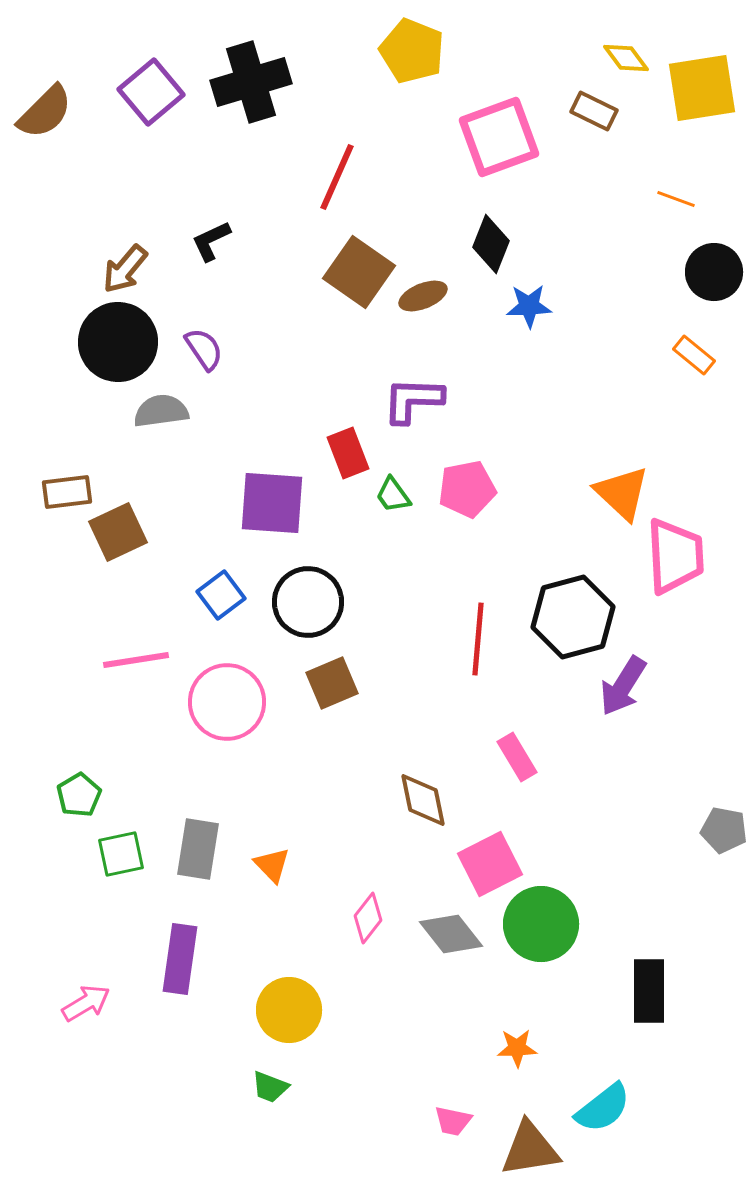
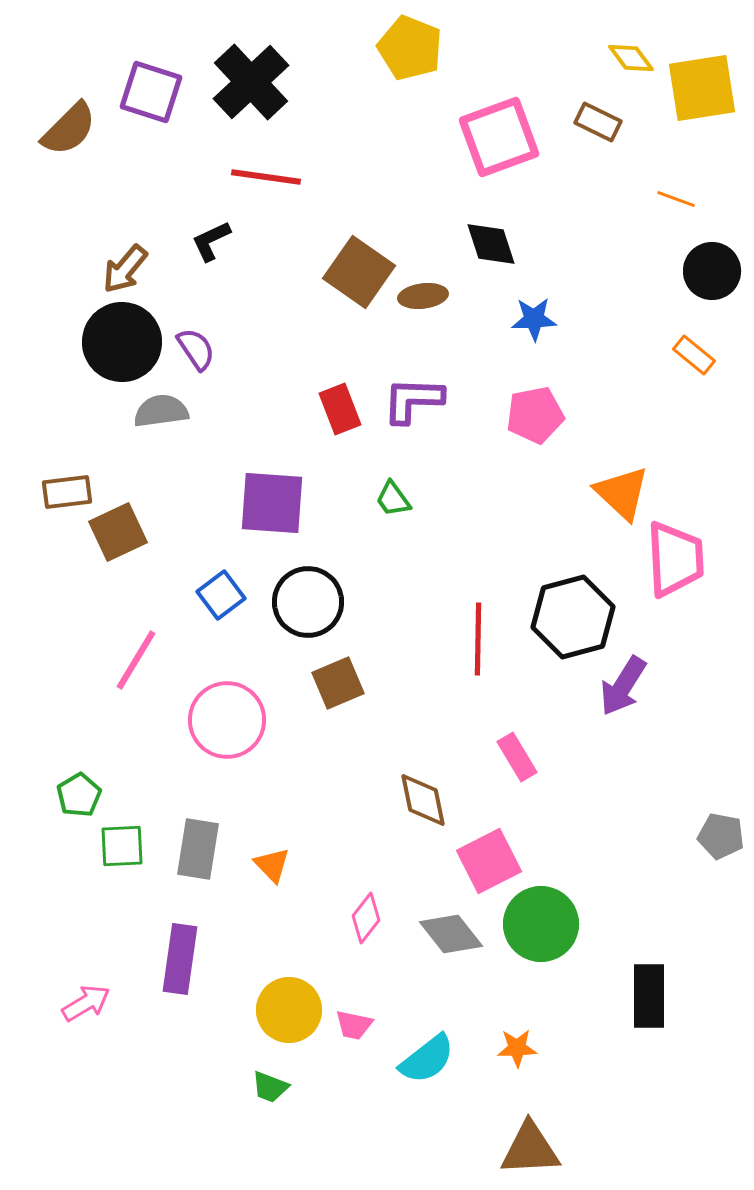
yellow pentagon at (412, 51): moved 2 px left, 3 px up
yellow diamond at (626, 58): moved 5 px right
black cross at (251, 82): rotated 26 degrees counterclockwise
purple square at (151, 92): rotated 32 degrees counterclockwise
brown rectangle at (594, 111): moved 4 px right, 11 px down
brown semicircle at (45, 112): moved 24 px right, 17 px down
red line at (337, 177): moved 71 px left; rotated 74 degrees clockwise
black diamond at (491, 244): rotated 40 degrees counterclockwise
black circle at (714, 272): moved 2 px left, 1 px up
brown ellipse at (423, 296): rotated 15 degrees clockwise
blue star at (529, 306): moved 5 px right, 13 px down
black circle at (118, 342): moved 4 px right
purple semicircle at (204, 349): moved 8 px left
red rectangle at (348, 453): moved 8 px left, 44 px up
pink pentagon at (467, 489): moved 68 px right, 74 px up
green trapezoid at (393, 495): moved 4 px down
pink trapezoid at (675, 556): moved 3 px down
red line at (478, 639): rotated 4 degrees counterclockwise
pink line at (136, 660): rotated 50 degrees counterclockwise
brown square at (332, 683): moved 6 px right
pink circle at (227, 702): moved 18 px down
gray pentagon at (724, 830): moved 3 px left, 6 px down
green square at (121, 854): moved 1 px right, 8 px up; rotated 9 degrees clockwise
pink square at (490, 864): moved 1 px left, 3 px up
pink diamond at (368, 918): moved 2 px left
black rectangle at (649, 991): moved 5 px down
cyan semicircle at (603, 1108): moved 176 px left, 49 px up
pink trapezoid at (453, 1121): moved 99 px left, 96 px up
brown triangle at (530, 1149): rotated 6 degrees clockwise
